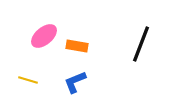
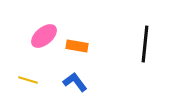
black line: moved 4 px right; rotated 15 degrees counterclockwise
blue L-shape: rotated 75 degrees clockwise
